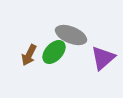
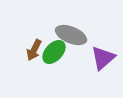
brown arrow: moved 5 px right, 5 px up
